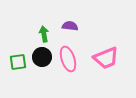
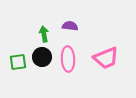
pink ellipse: rotated 15 degrees clockwise
